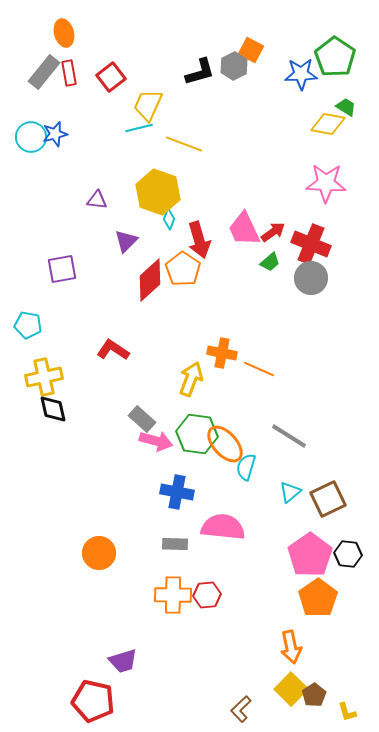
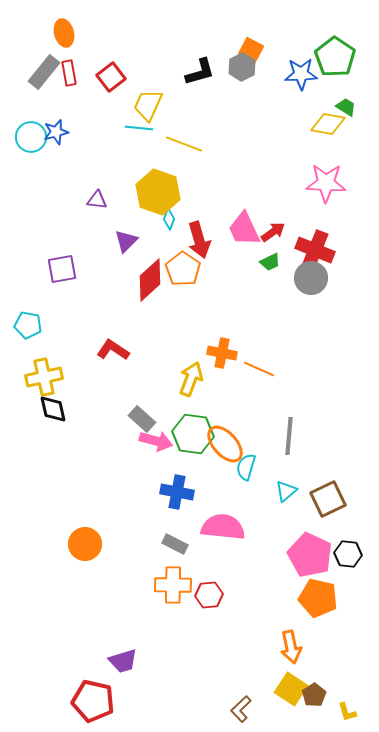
gray hexagon at (234, 66): moved 8 px right, 1 px down
cyan line at (139, 128): rotated 20 degrees clockwise
blue star at (55, 134): moved 1 px right, 2 px up
red cross at (311, 244): moved 4 px right, 6 px down
green trapezoid at (270, 262): rotated 15 degrees clockwise
green hexagon at (197, 434): moved 4 px left
gray line at (289, 436): rotated 63 degrees clockwise
cyan triangle at (290, 492): moved 4 px left, 1 px up
gray rectangle at (175, 544): rotated 25 degrees clockwise
orange circle at (99, 553): moved 14 px left, 9 px up
pink pentagon at (310, 555): rotated 12 degrees counterclockwise
orange cross at (173, 595): moved 10 px up
red hexagon at (207, 595): moved 2 px right
orange pentagon at (318, 598): rotated 24 degrees counterclockwise
yellow square at (291, 689): rotated 12 degrees counterclockwise
